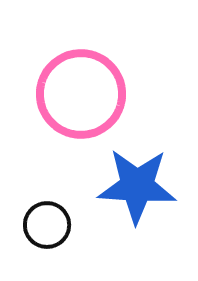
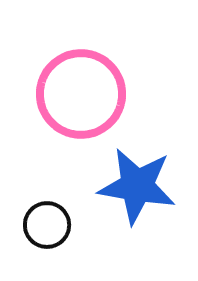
blue star: rotated 6 degrees clockwise
